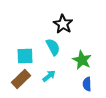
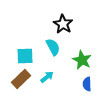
cyan arrow: moved 2 px left, 1 px down
